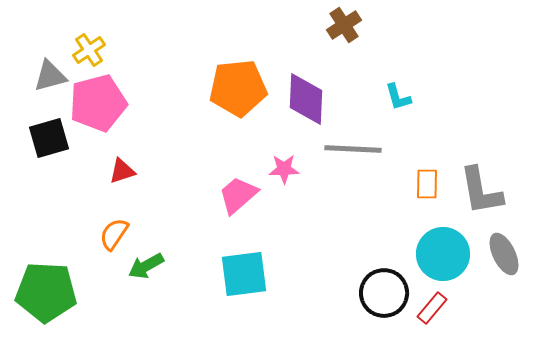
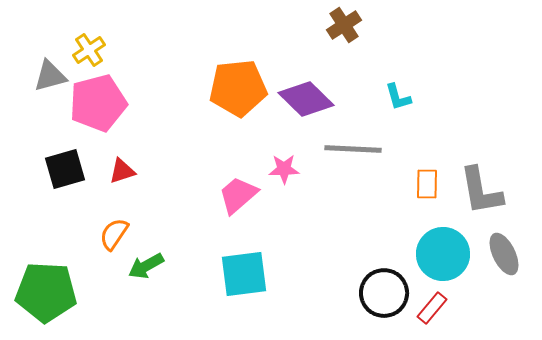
purple diamond: rotated 48 degrees counterclockwise
black square: moved 16 px right, 31 px down
